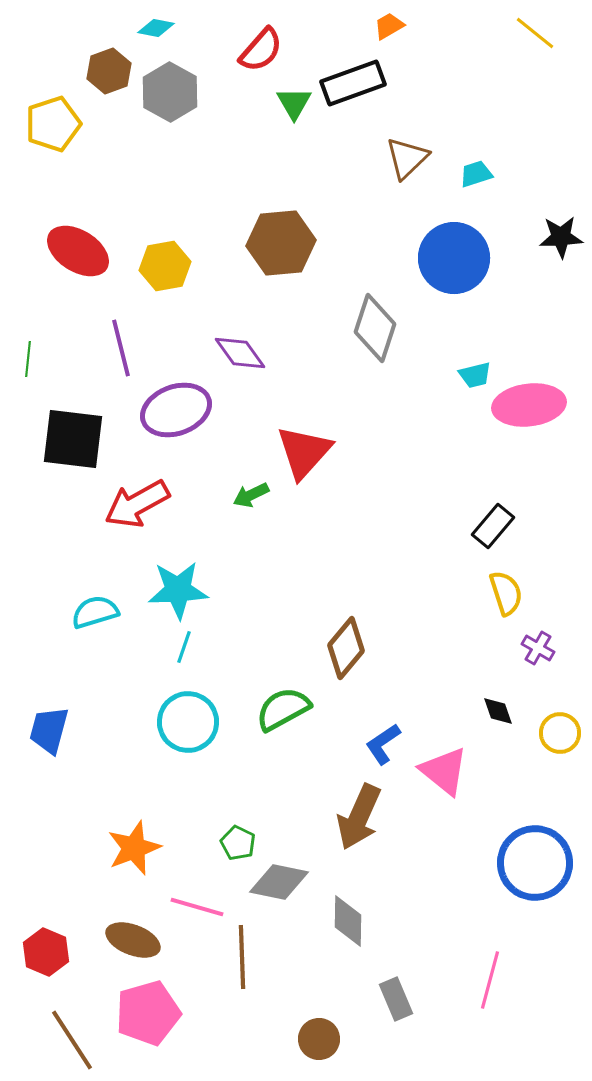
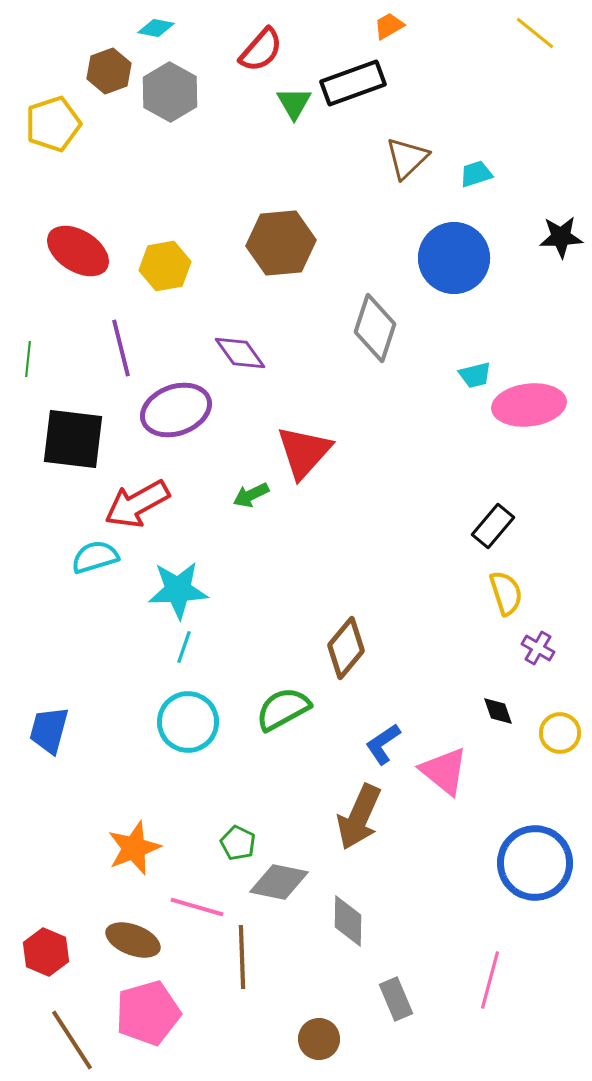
cyan semicircle at (95, 612): moved 55 px up
